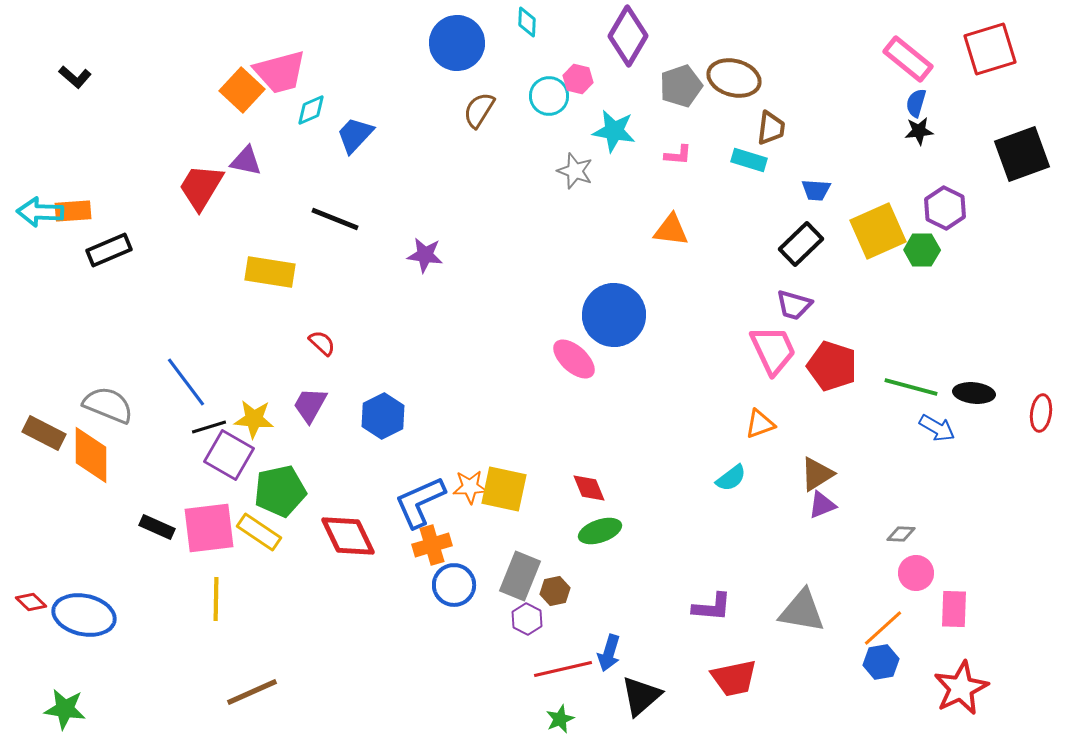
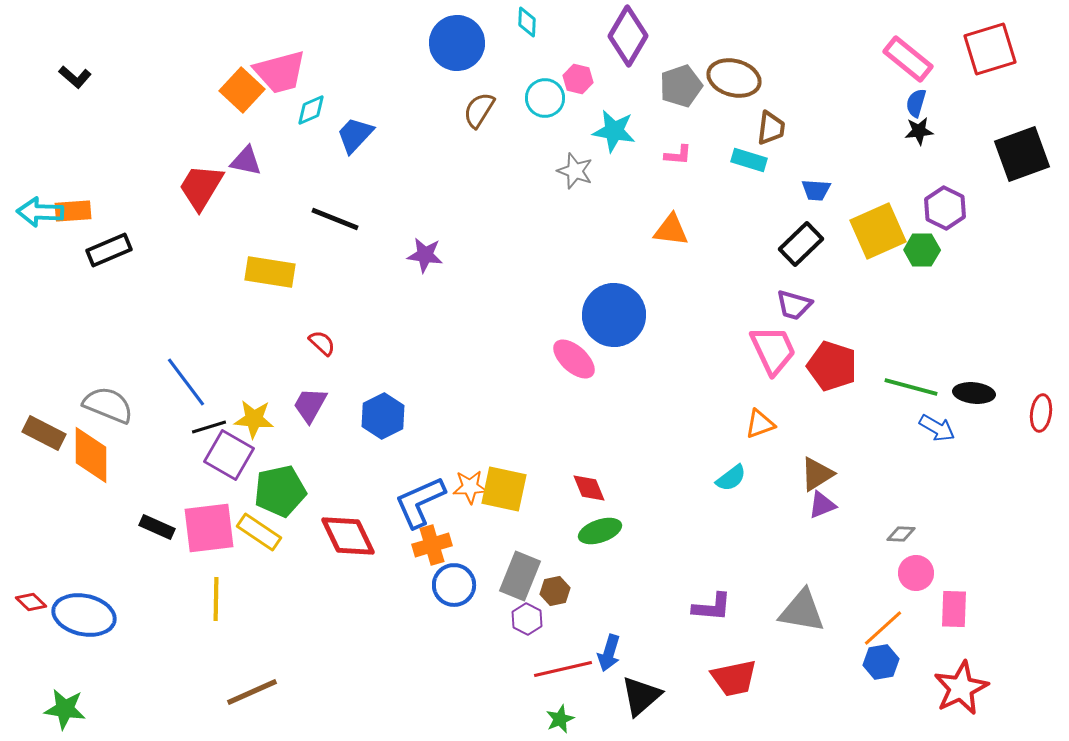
cyan circle at (549, 96): moved 4 px left, 2 px down
